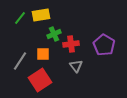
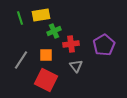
green line: rotated 56 degrees counterclockwise
green cross: moved 3 px up
purple pentagon: rotated 10 degrees clockwise
orange square: moved 3 px right, 1 px down
gray line: moved 1 px right, 1 px up
red square: moved 6 px right; rotated 30 degrees counterclockwise
